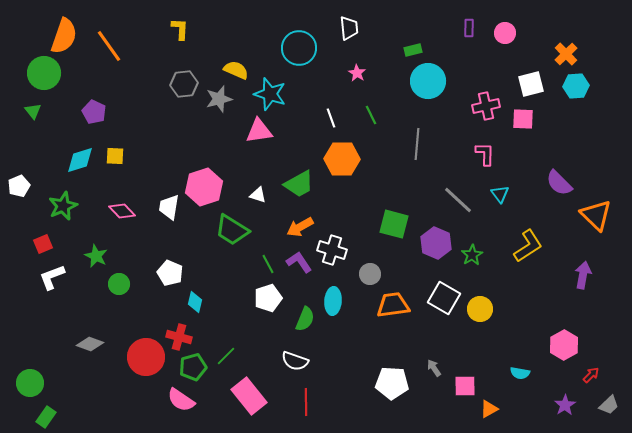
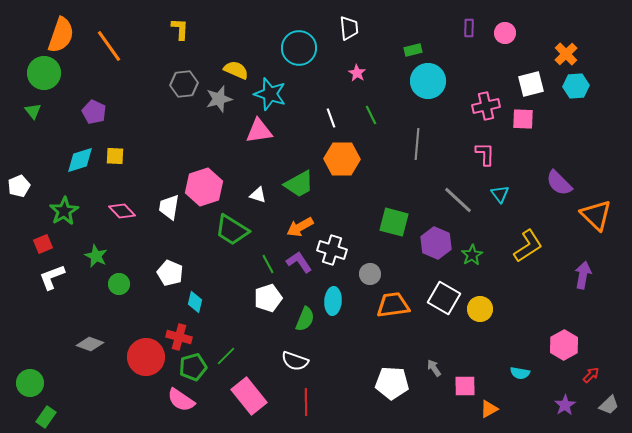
orange semicircle at (64, 36): moved 3 px left, 1 px up
green star at (63, 206): moved 1 px right, 5 px down; rotated 8 degrees counterclockwise
green square at (394, 224): moved 2 px up
